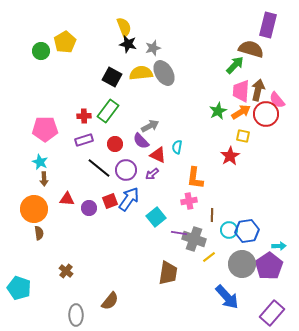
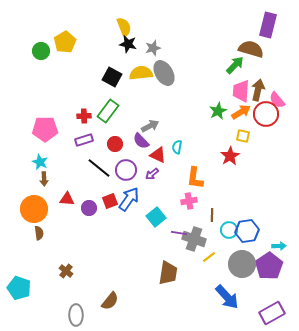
purple rectangle at (272, 313): rotated 20 degrees clockwise
